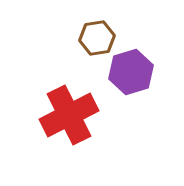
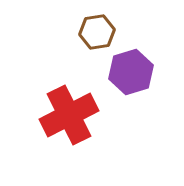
brown hexagon: moved 6 px up
